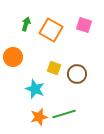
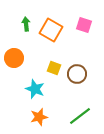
green arrow: rotated 24 degrees counterclockwise
orange circle: moved 1 px right, 1 px down
green line: moved 16 px right, 2 px down; rotated 20 degrees counterclockwise
